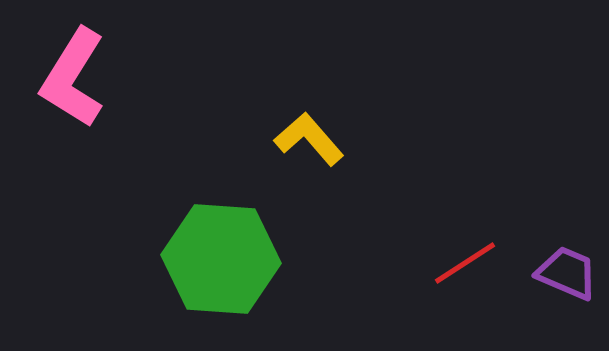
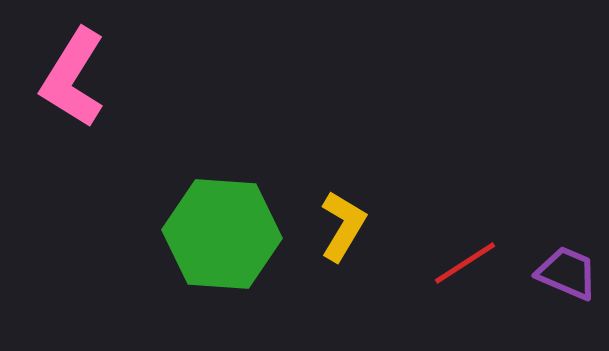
yellow L-shape: moved 34 px right, 87 px down; rotated 72 degrees clockwise
green hexagon: moved 1 px right, 25 px up
